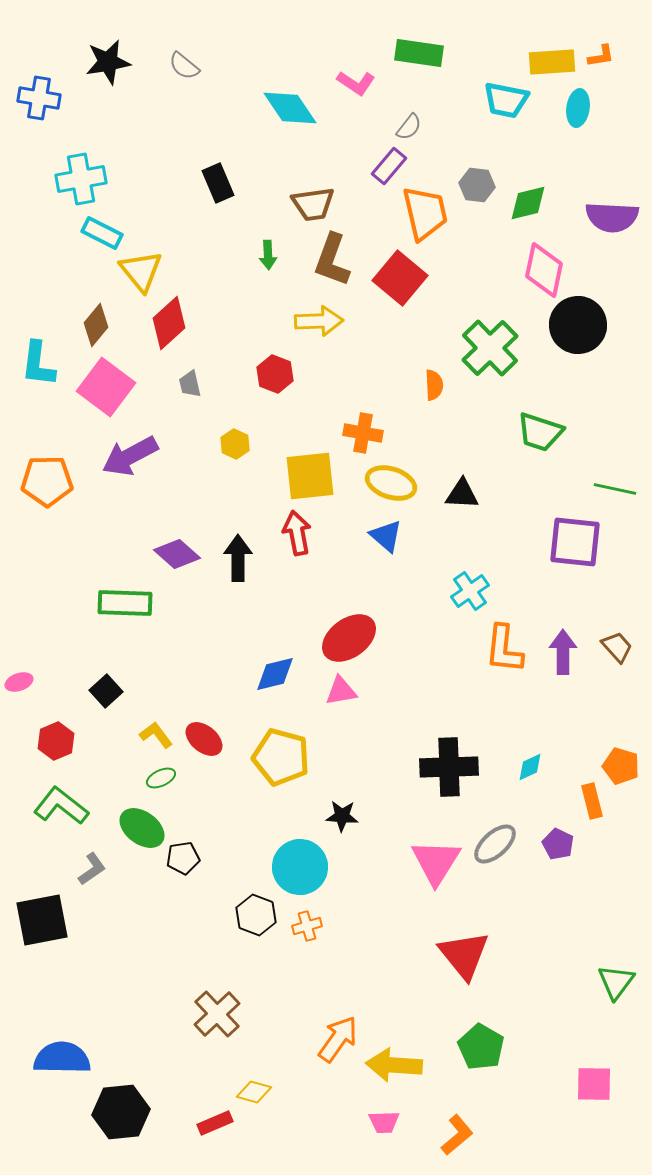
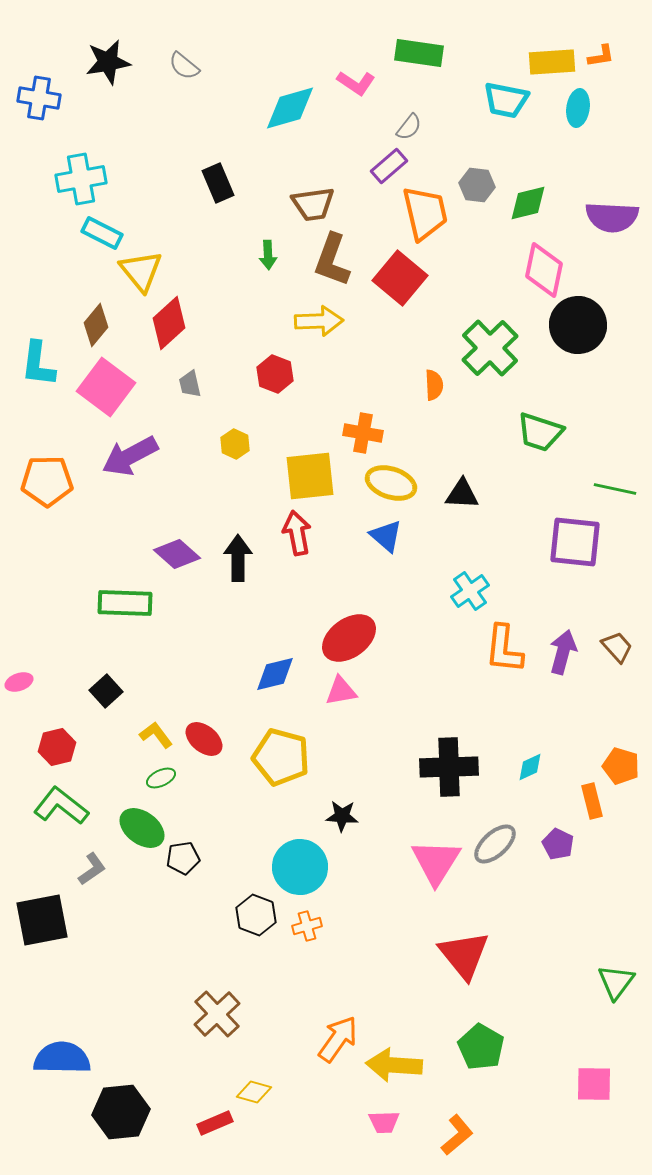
cyan diamond at (290, 108): rotated 72 degrees counterclockwise
purple rectangle at (389, 166): rotated 9 degrees clockwise
purple arrow at (563, 652): rotated 15 degrees clockwise
red hexagon at (56, 741): moved 1 px right, 6 px down; rotated 9 degrees clockwise
